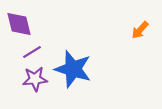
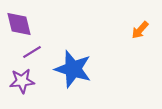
purple star: moved 13 px left, 2 px down
